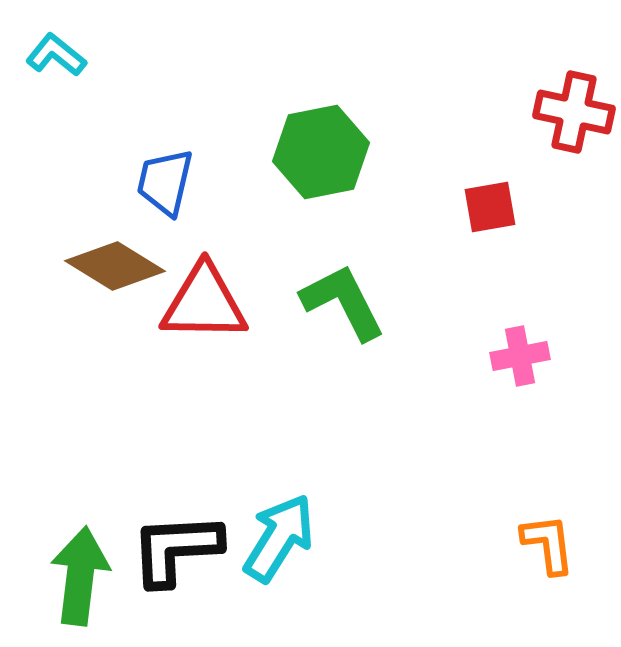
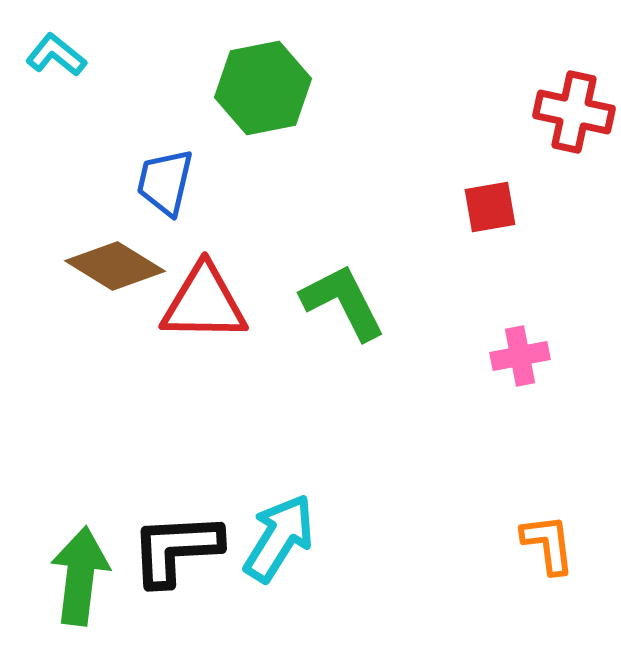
green hexagon: moved 58 px left, 64 px up
